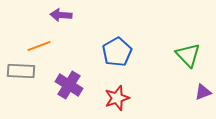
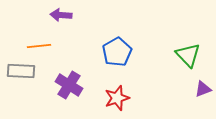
orange line: rotated 15 degrees clockwise
purple triangle: moved 3 px up
